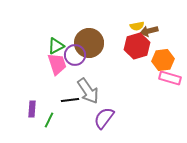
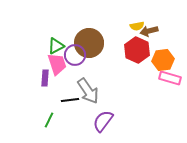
red hexagon: moved 4 px down; rotated 20 degrees counterclockwise
purple rectangle: moved 13 px right, 31 px up
purple semicircle: moved 1 px left, 3 px down
